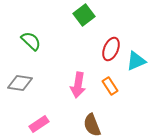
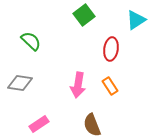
red ellipse: rotated 15 degrees counterclockwise
cyan triangle: moved 41 px up; rotated 10 degrees counterclockwise
